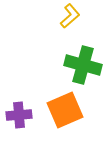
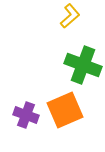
green cross: rotated 6 degrees clockwise
purple cross: moved 7 px right; rotated 25 degrees clockwise
